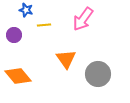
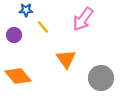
blue star: rotated 16 degrees counterclockwise
yellow line: moved 1 px left, 2 px down; rotated 56 degrees clockwise
gray circle: moved 3 px right, 4 px down
